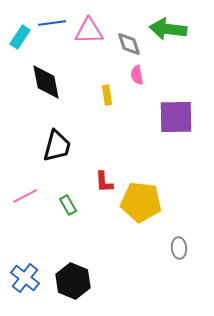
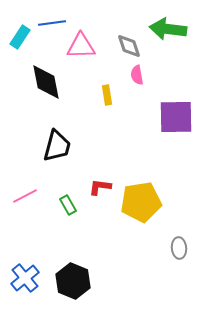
pink triangle: moved 8 px left, 15 px down
gray diamond: moved 2 px down
red L-shape: moved 4 px left, 5 px down; rotated 100 degrees clockwise
yellow pentagon: rotated 15 degrees counterclockwise
blue cross: rotated 12 degrees clockwise
